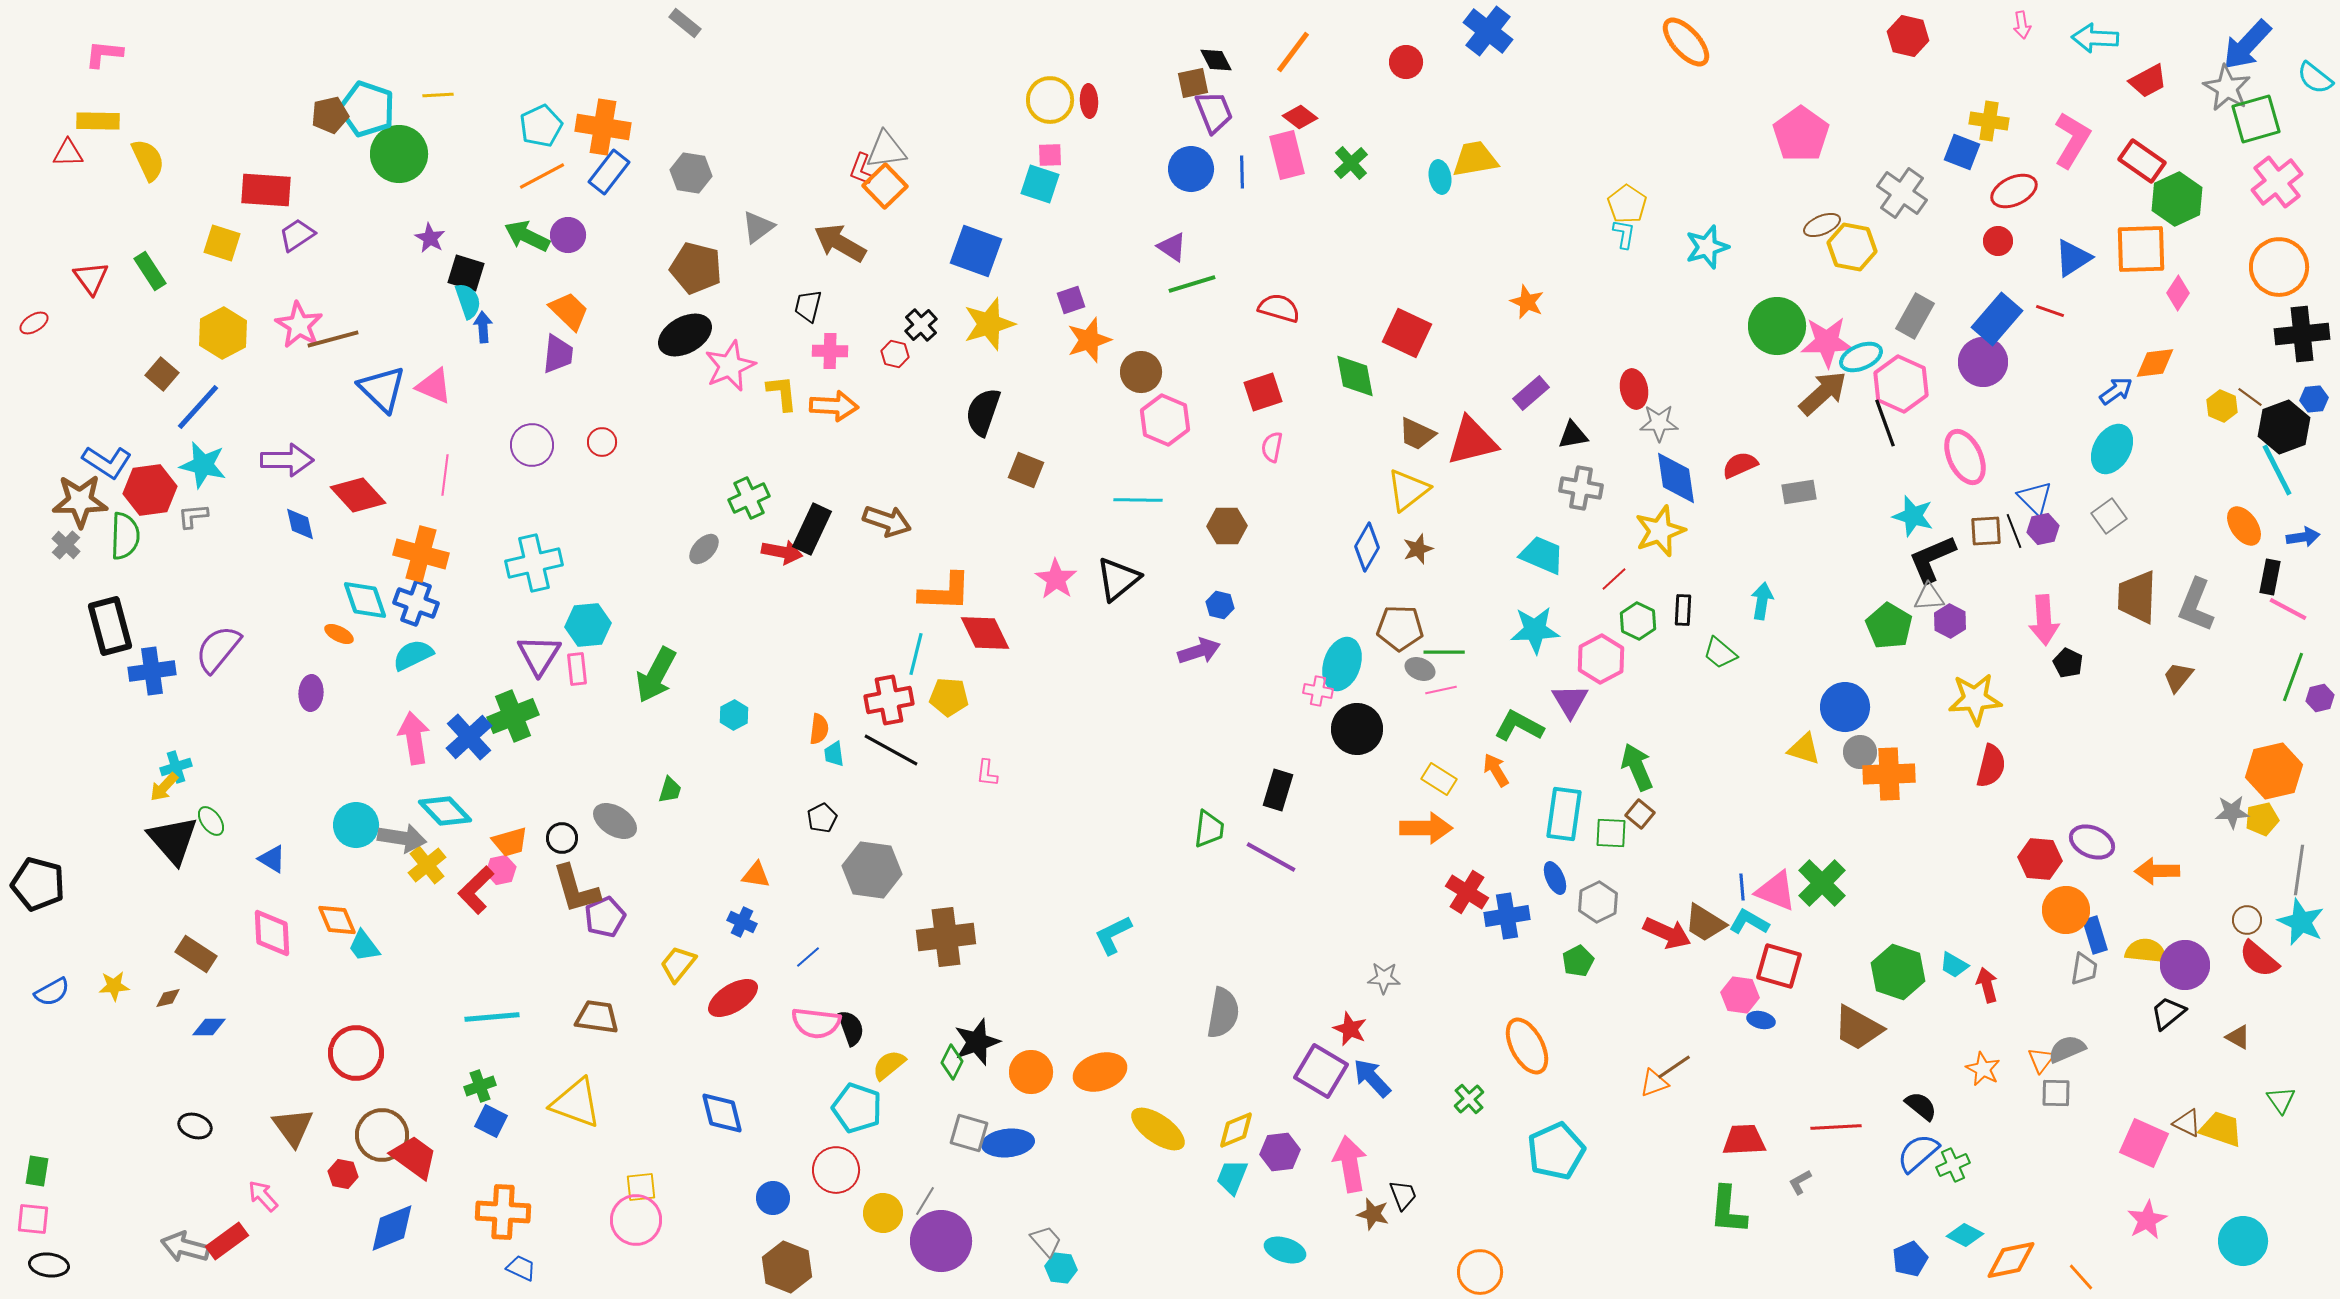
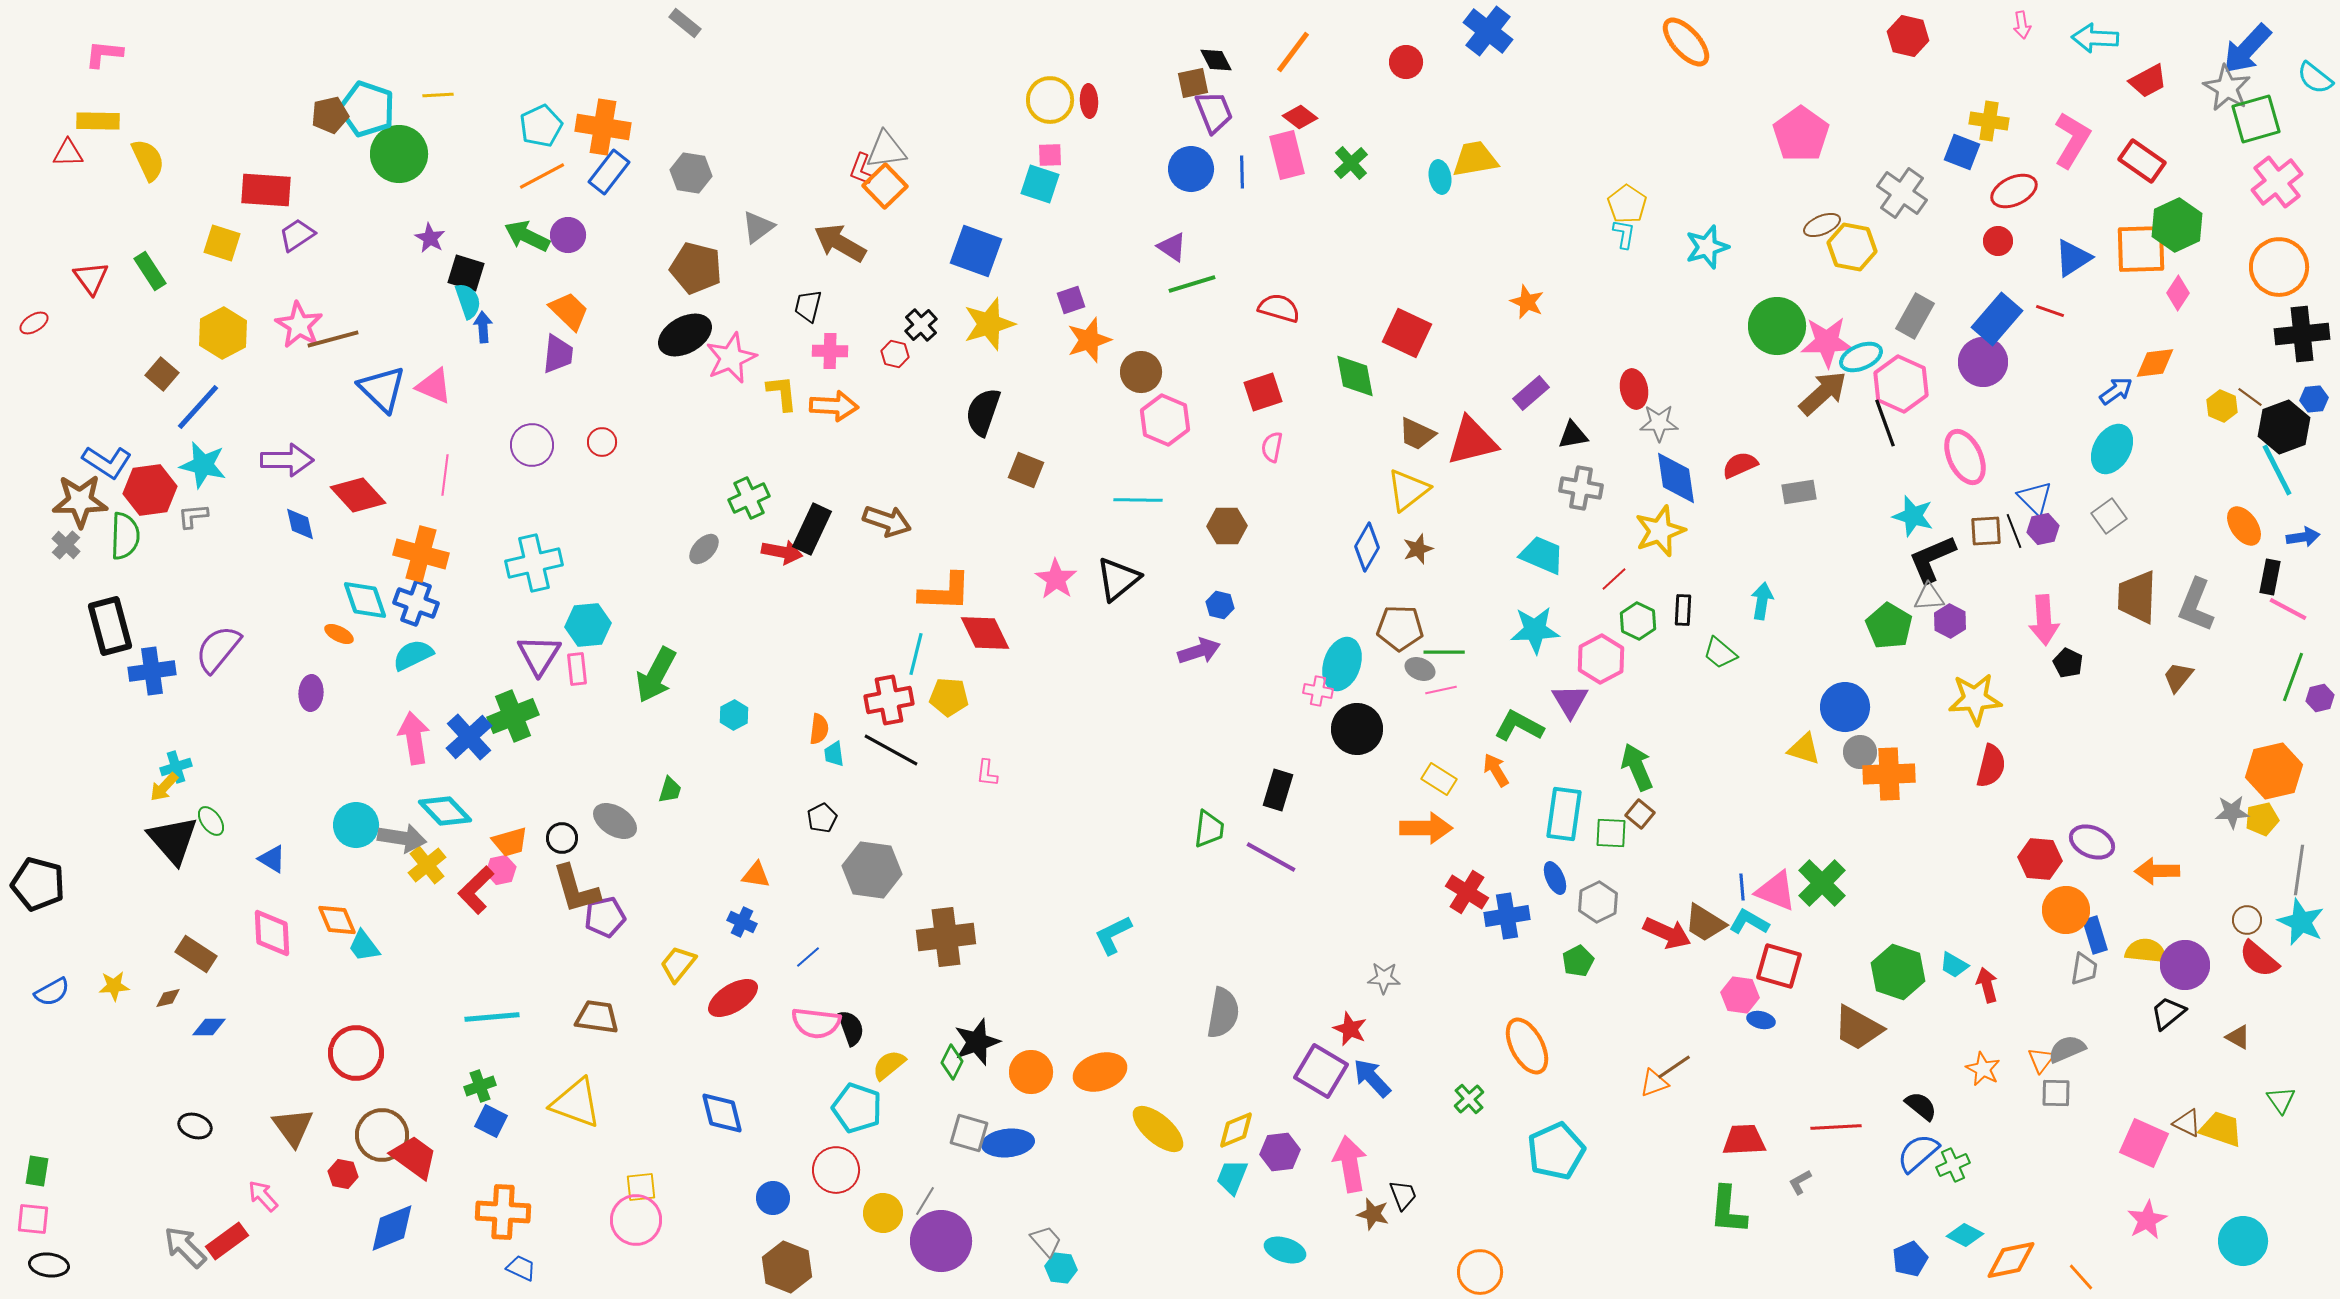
blue arrow at (2247, 45): moved 4 px down
green hexagon at (2177, 199): moved 26 px down
pink star at (730, 366): moved 1 px right, 8 px up
purple pentagon at (605, 917): rotated 12 degrees clockwise
yellow ellipse at (1158, 1129): rotated 6 degrees clockwise
gray arrow at (185, 1247): rotated 30 degrees clockwise
